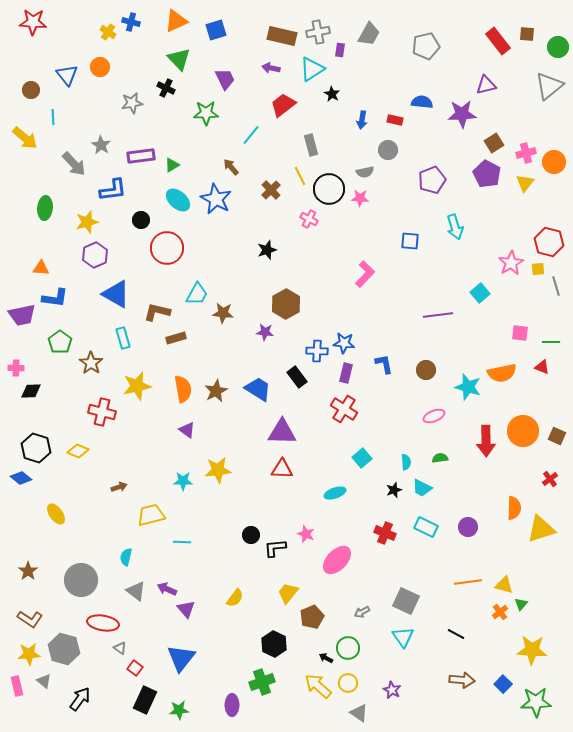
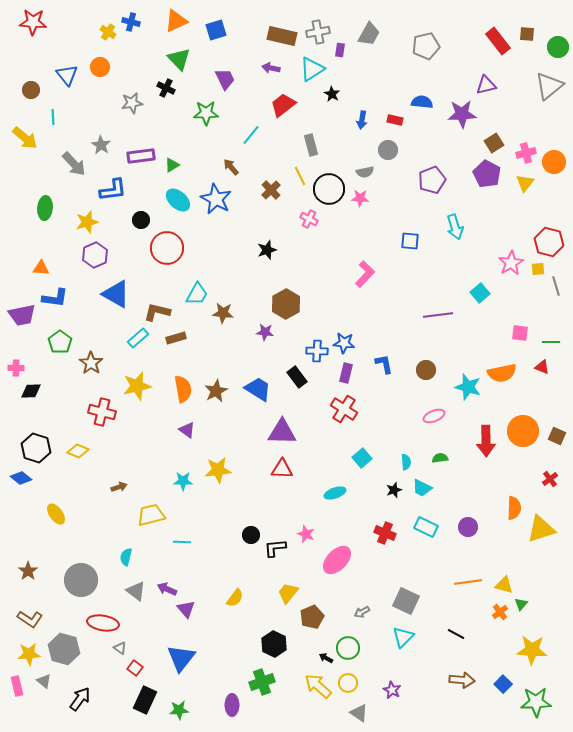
cyan rectangle at (123, 338): moved 15 px right; rotated 65 degrees clockwise
cyan triangle at (403, 637): rotated 20 degrees clockwise
